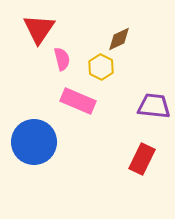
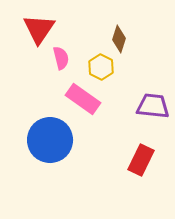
brown diamond: rotated 48 degrees counterclockwise
pink semicircle: moved 1 px left, 1 px up
pink rectangle: moved 5 px right, 2 px up; rotated 12 degrees clockwise
purple trapezoid: moved 1 px left
blue circle: moved 16 px right, 2 px up
red rectangle: moved 1 px left, 1 px down
